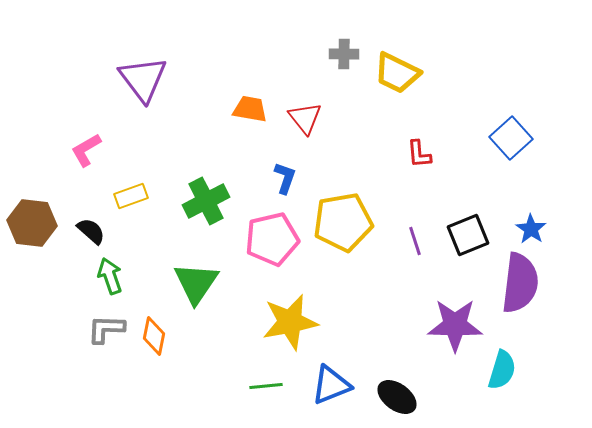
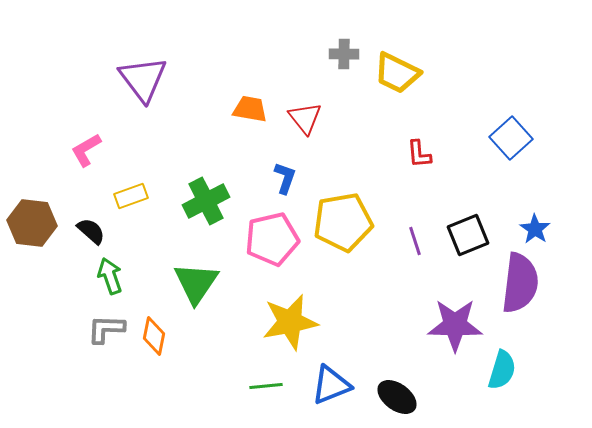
blue star: moved 4 px right
